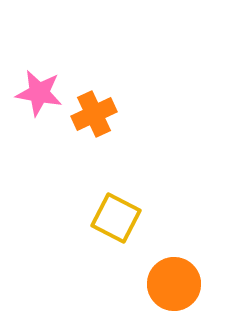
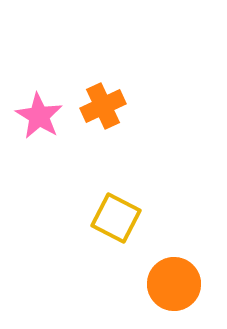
pink star: moved 23 px down; rotated 21 degrees clockwise
orange cross: moved 9 px right, 8 px up
